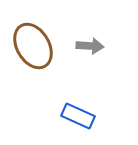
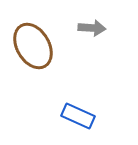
gray arrow: moved 2 px right, 18 px up
